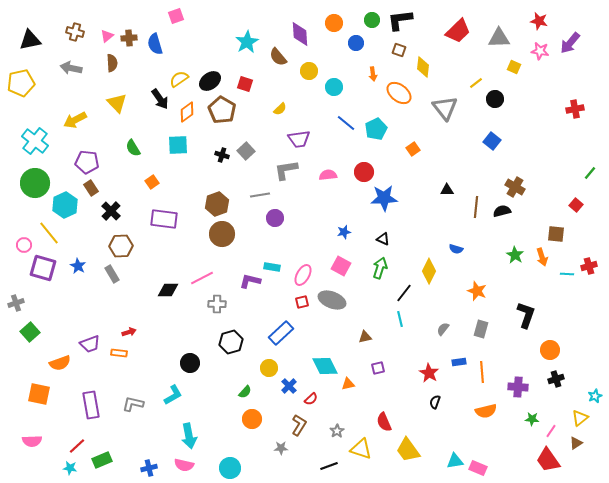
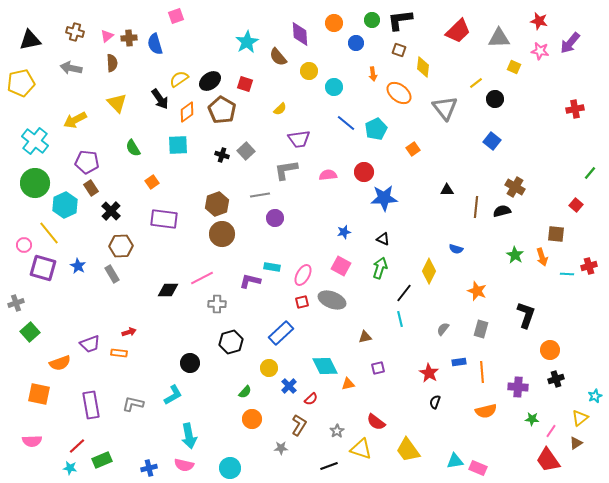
red semicircle at (384, 422): moved 8 px left; rotated 30 degrees counterclockwise
